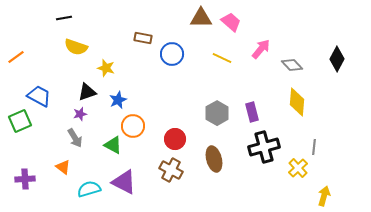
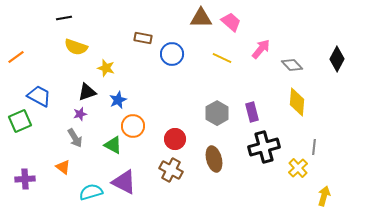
cyan semicircle: moved 2 px right, 3 px down
